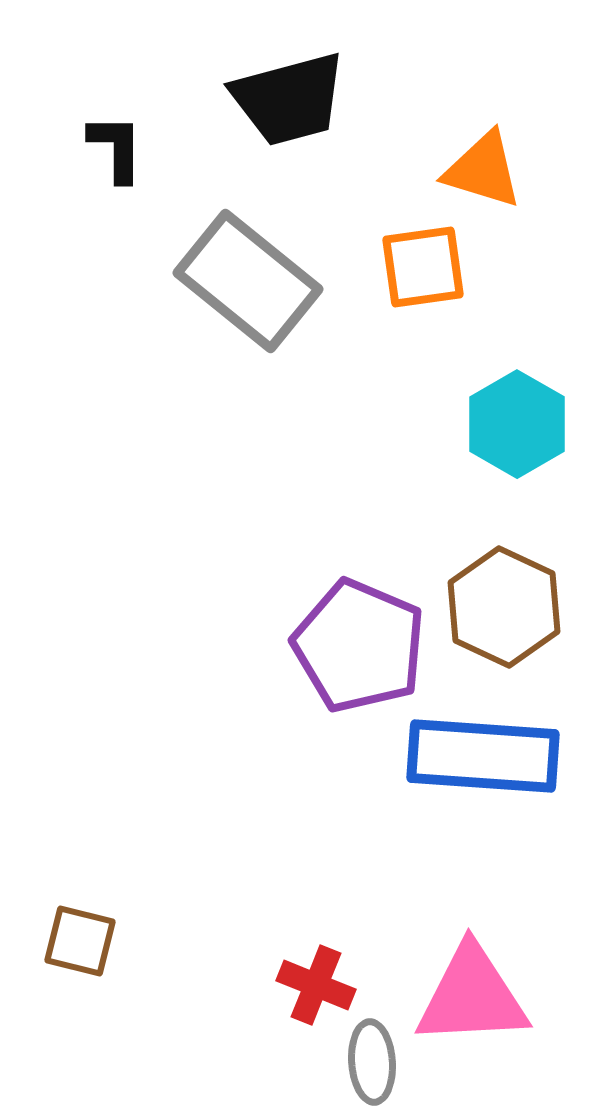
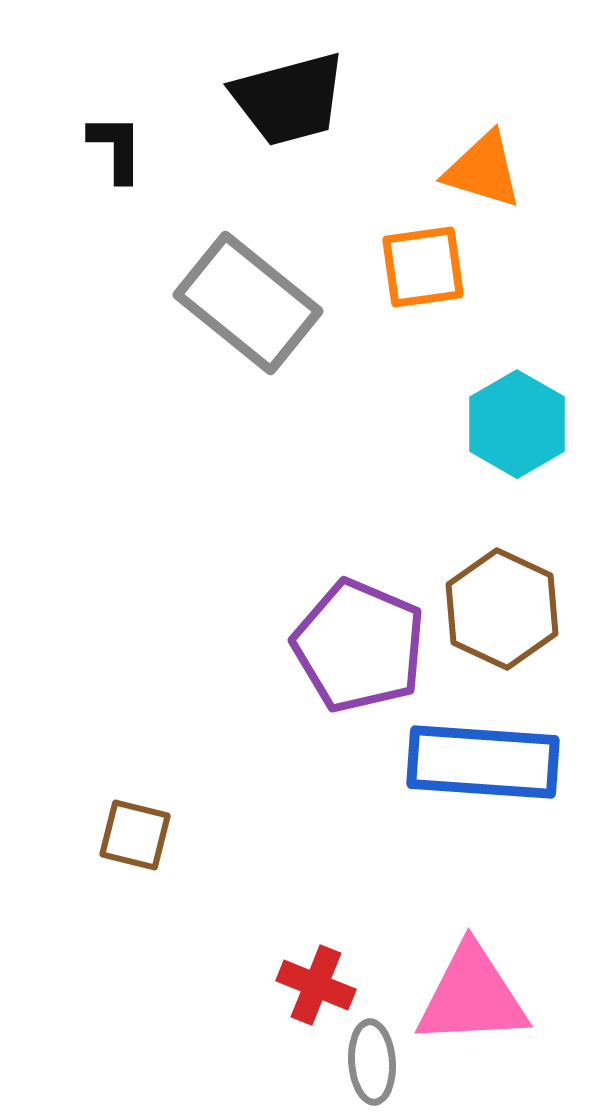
gray rectangle: moved 22 px down
brown hexagon: moved 2 px left, 2 px down
blue rectangle: moved 6 px down
brown square: moved 55 px right, 106 px up
